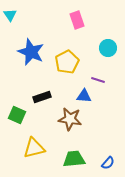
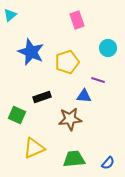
cyan triangle: rotated 24 degrees clockwise
yellow pentagon: rotated 10 degrees clockwise
brown star: rotated 15 degrees counterclockwise
yellow triangle: rotated 10 degrees counterclockwise
